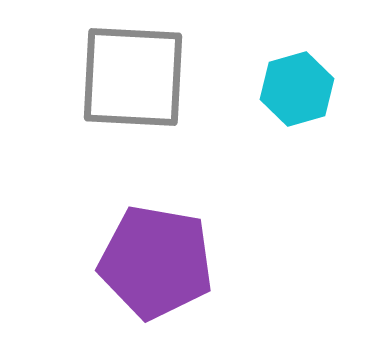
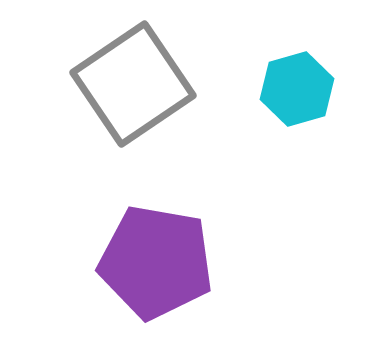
gray square: moved 7 px down; rotated 37 degrees counterclockwise
